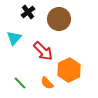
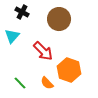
black cross: moved 6 px left; rotated 24 degrees counterclockwise
cyan triangle: moved 2 px left, 2 px up
orange hexagon: rotated 15 degrees counterclockwise
